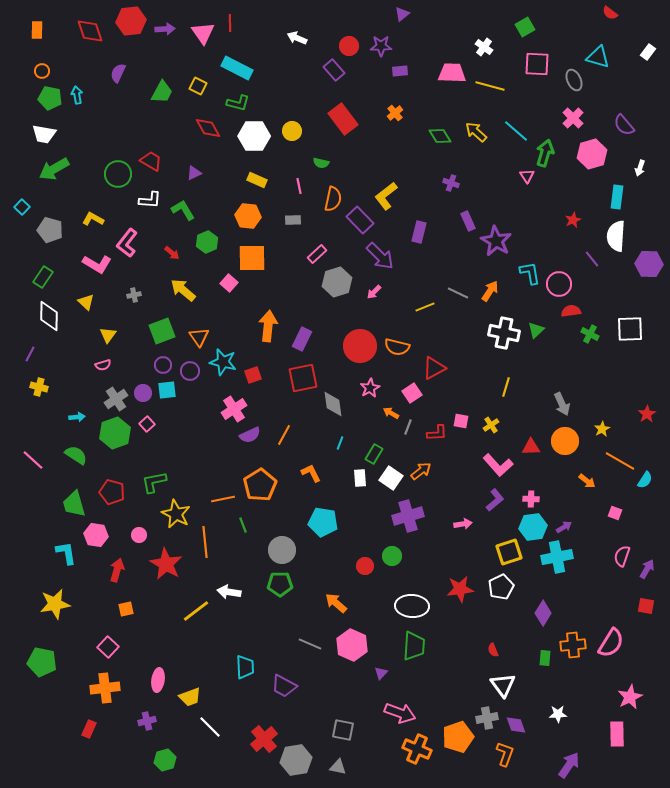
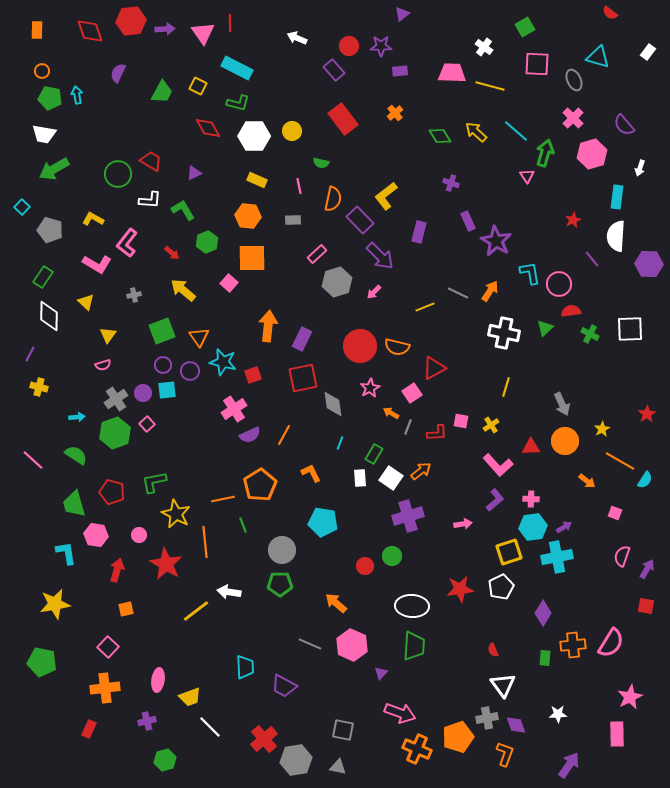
green triangle at (536, 330): moved 9 px right, 2 px up
